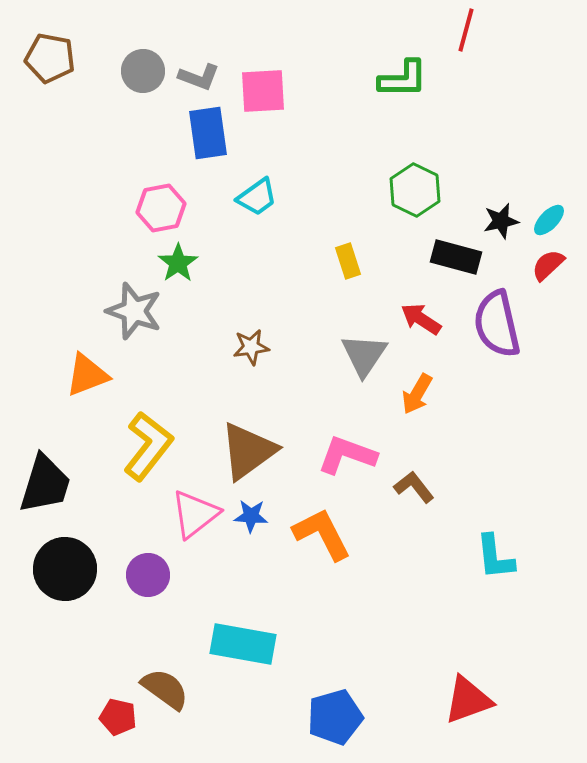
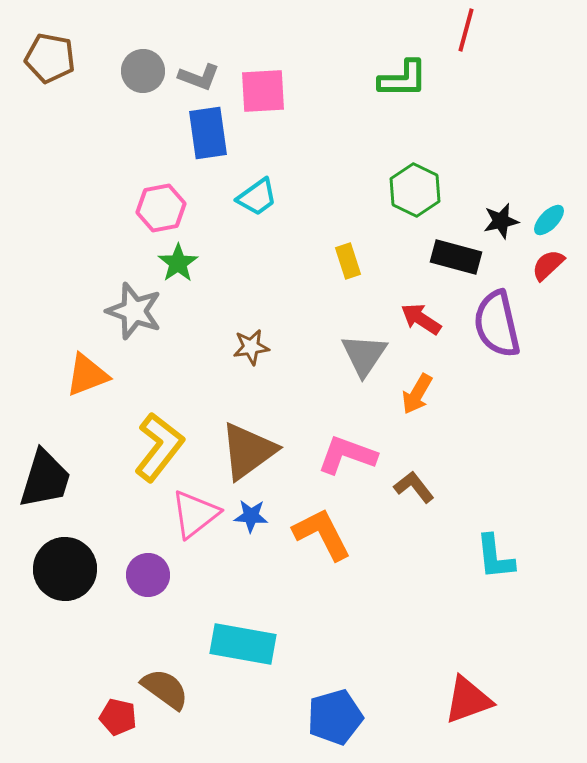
yellow L-shape: moved 11 px right, 1 px down
black trapezoid: moved 5 px up
